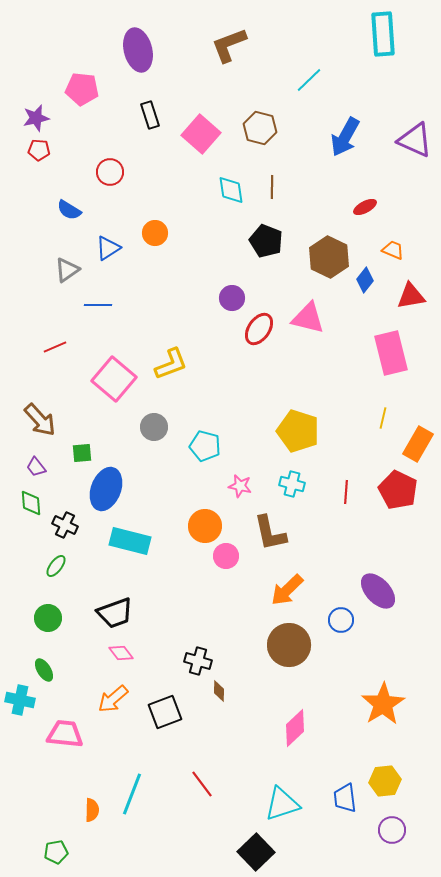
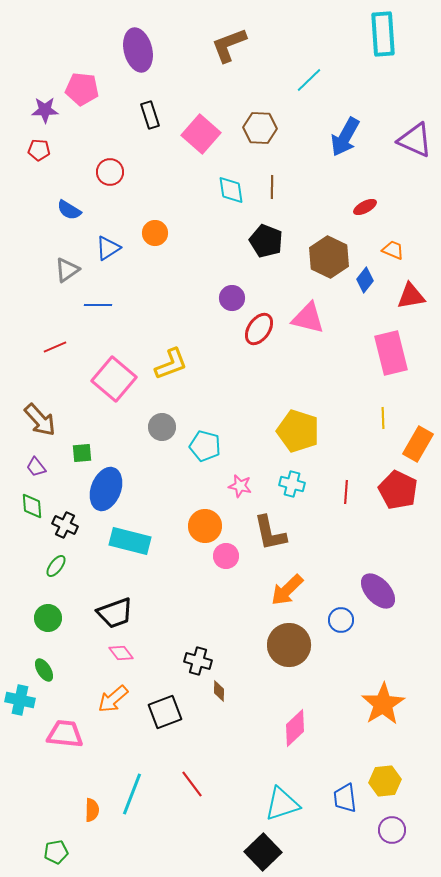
purple star at (36, 118): moved 9 px right, 8 px up; rotated 12 degrees clockwise
brown hexagon at (260, 128): rotated 12 degrees counterclockwise
yellow line at (383, 418): rotated 15 degrees counterclockwise
gray circle at (154, 427): moved 8 px right
green diamond at (31, 503): moved 1 px right, 3 px down
red line at (202, 784): moved 10 px left
black square at (256, 852): moved 7 px right
